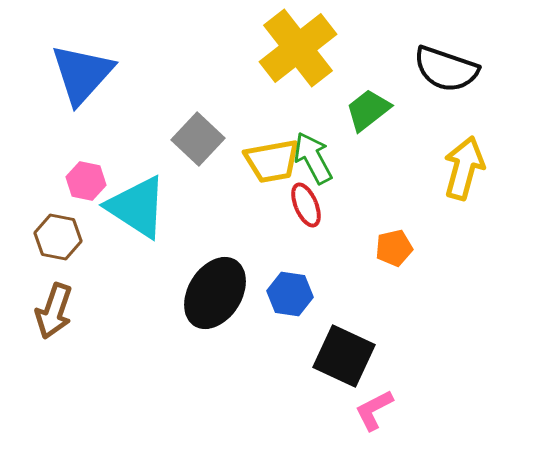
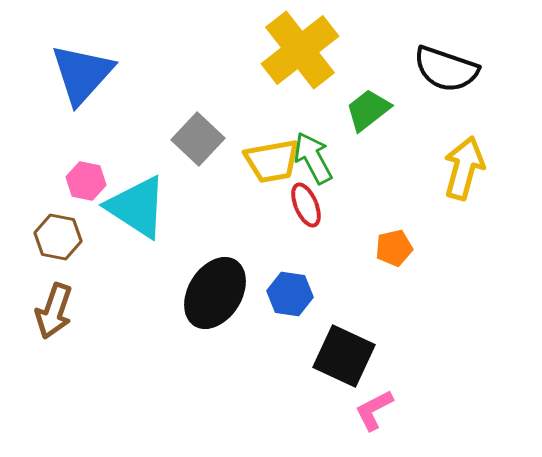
yellow cross: moved 2 px right, 2 px down
